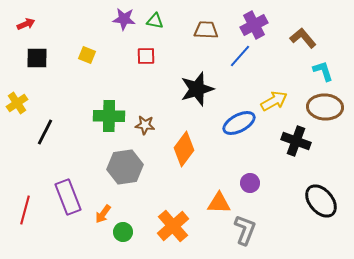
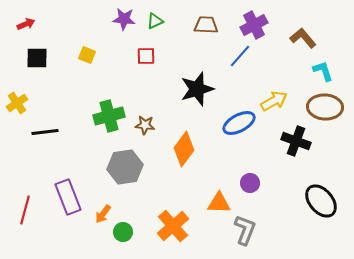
green triangle: rotated 36 degrees counterclockwise
brown trapezoid: moved 5 px up
green cross: rotated 16 degrees counterclockwise
black line: rotated 56 degrees clockwise
